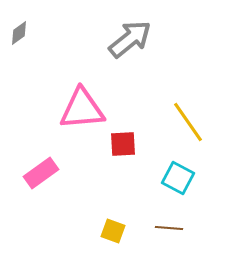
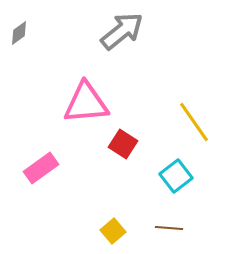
gray arrow: moved 8 px left, 8 px up
pink triangle: moved 4 px right, 6 px up
yellow line: moved 6 px right
red square: rotated 36 degrees clockwise
pink rectangle: moved 5 px up
cyan square: moved 2 px left, 2 px up; rotated 24 degrees clockwise
yellow square: rotated 30 degrees clockwise
